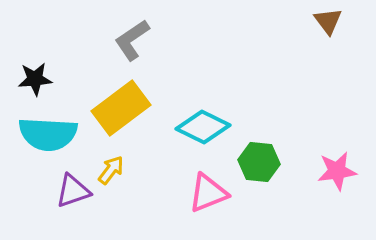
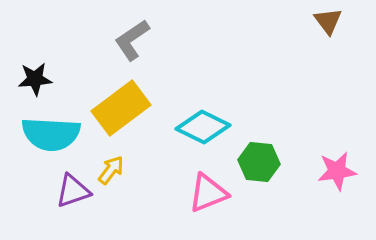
cyan semicircle: moved 3 px right
